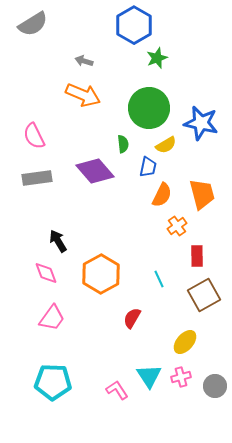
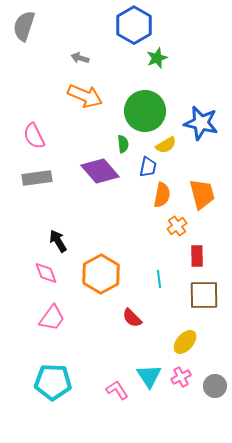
gray semicircle: moved 9 px left, 2 px down; rotated 140 degrees clockwise
gray arrow: moved 4 px left, 3 px up
orange arrow: moved 2 px right, 1 px down
green circle: moved 4 px left, 3 px down
purple diamond: moved 5 px right
orange semicircle: rotated 15 degrees counterclockwise
cyan line: rotated 18 degrees clockwise
brown square: rotated 28 degrees clockwise
red semicircle: rotated 75 degrees counterclockwise
pink cross: rotated 12 degrees counterclockwise
